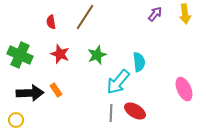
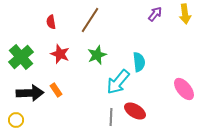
brown line: moved 5 px right, 3 px down
green cross: moved 1 px right, 2 px down; rotated 25 degrees clockwise
pink ellipse: rotated 15 degrees counterclockwise
gray line: moved 4 px down
